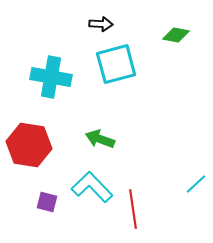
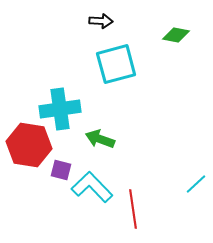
black arrow: moved 3 px up
cyan cross: moved 9 px right, 32 px down; rotated 18 degrees counterclockwise
purple square: moved 14 px right, 32 px up
